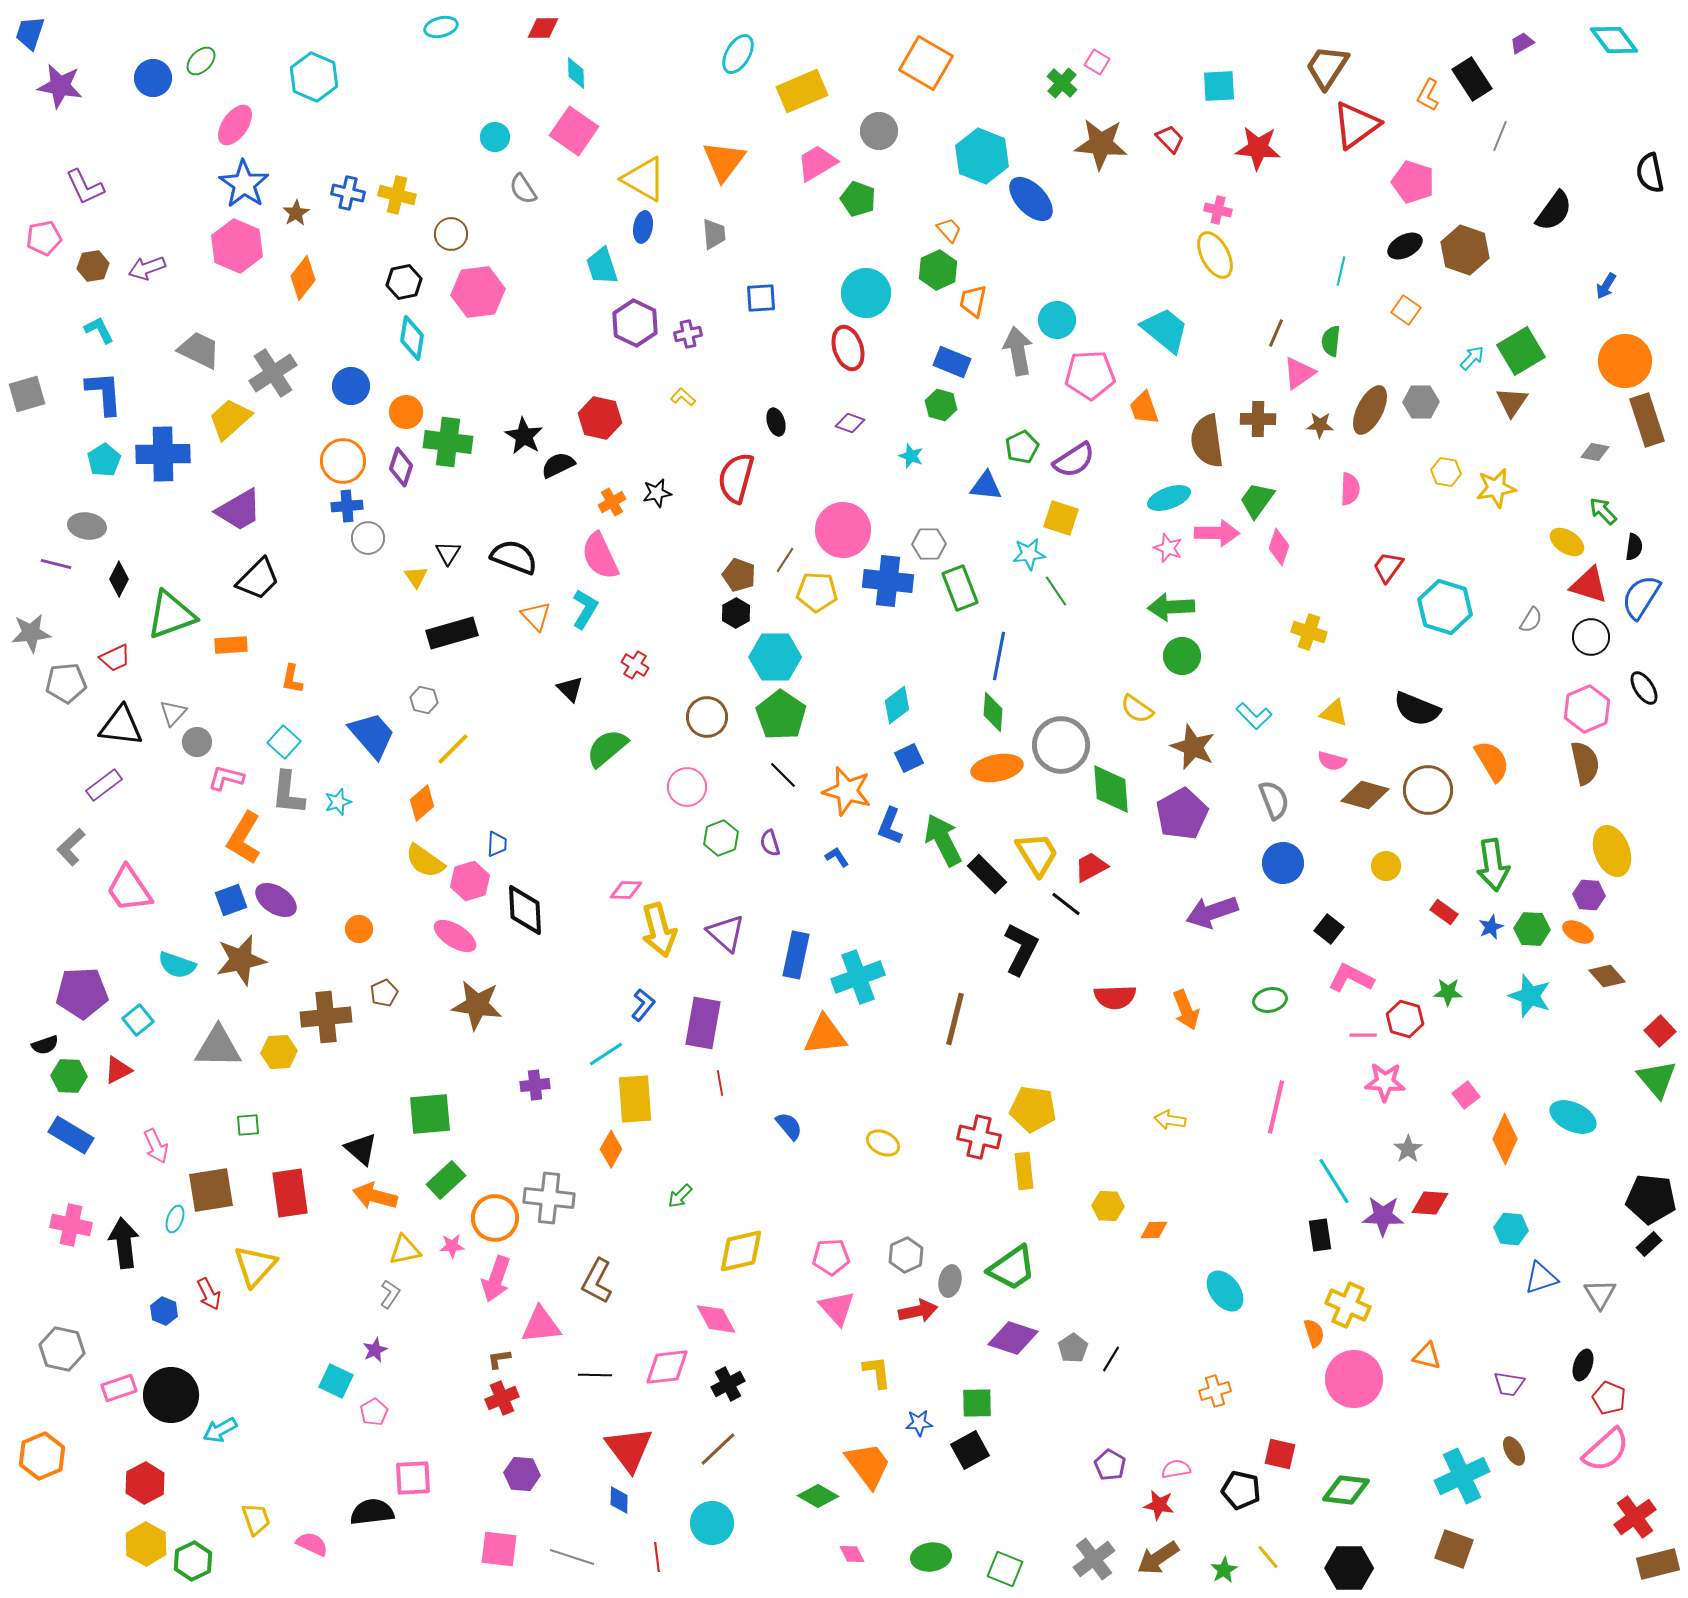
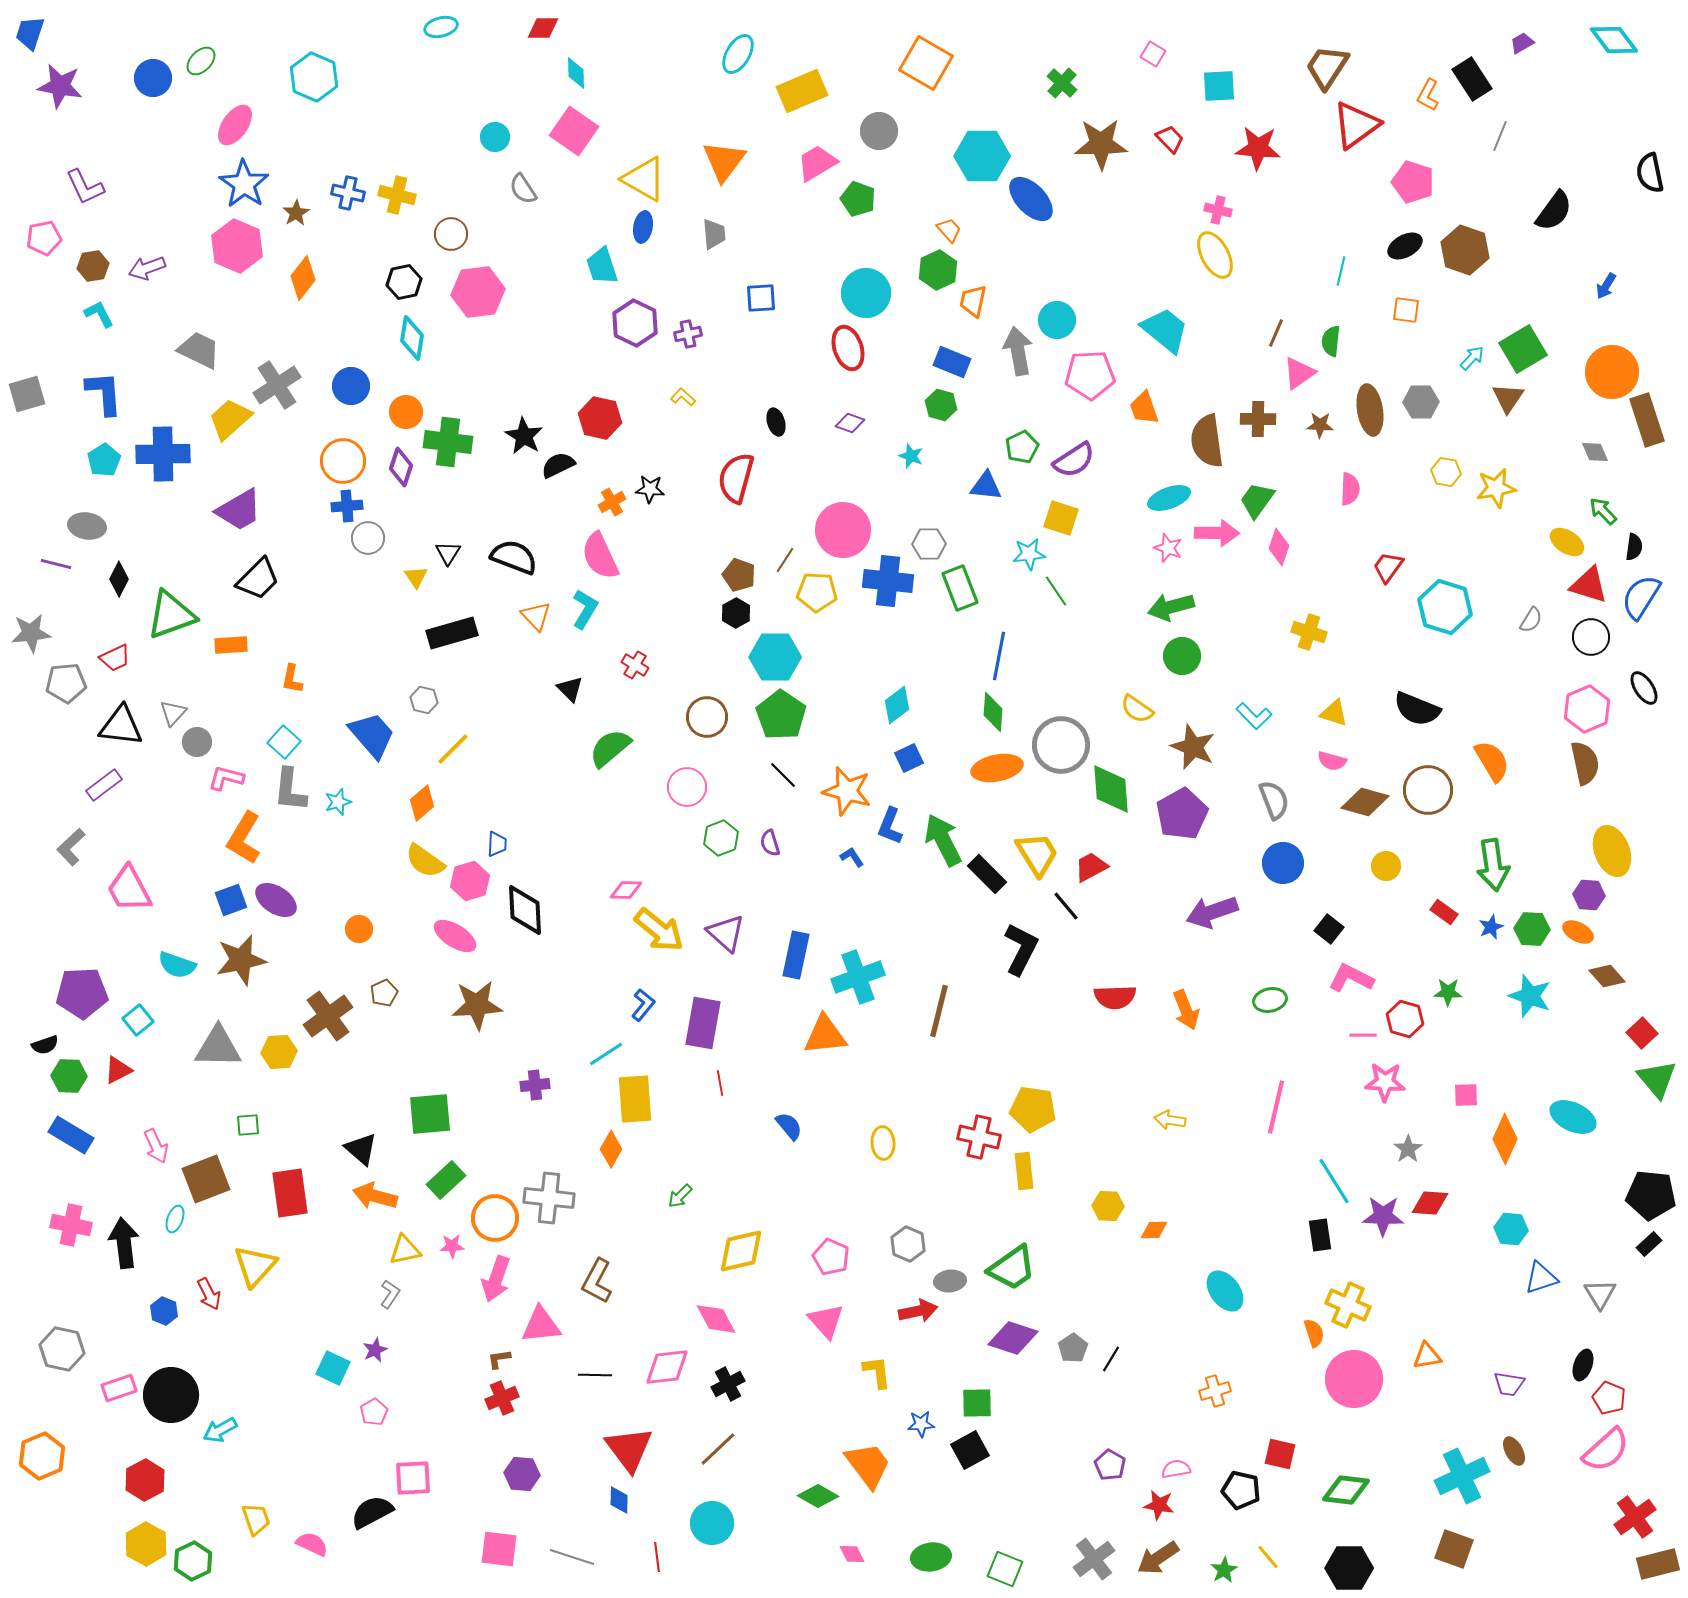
pink square at (1097, 62): moved 56 px right, 8 px up
brown star at (1101, 144): rotated 6 degrees counterclockwise
cyan hexagon at (982, 156): rotated 22 degrees counterclockwise
orange square at (1406, 310): rotated 28 degrees counterclockwise
cyan L-shape at (99, 330): moved 16 px up
green square at (1521, 351): moved 2 px right, 2 px up
orange circle at (1625, 361): moved 13 px left, 11 px down
gray cross at (273, 373): moved 4 px right, 12 px down
brown triangle at (1512, 402): moved 4 px left, 4 px up
brown ellipse at (1370, 410): rotated 36 degrees counterclockwise
gray diamond at (1595, 452): rotated 56 degrees clockwise
black star at (657, 493): moved 7 px left, 4 px up; rotated 16 degrees clockwise
green arrow at (1171, 607): rotated 12 degrees counterclockwise
green semicircle at (607, 748): moved 3 px right
gray L-shape at (288, 793): moved 2 px right, 3 px up
brown diamond at (1365, 795): moved 7 px down
blue L-shape at (837, 857): moved 15 px right
pink trapezoid at (129, 889): rotated 6 degrees clockwise
black line at (1066, 904): moved 2 px down; rotated 12 degrees clockwise
yellow arrow at (659, 930): rotated 36 degrees counterclockwise
brown star at (477, 1005): rotated 12 degrees counterclockwise
brown cross at (326, 1017): moved 2 px right, 1 px up; rotated 30 degrees counterclockwise
brown line at (955, 1019): moved 16 px left, 8 px up
red square at (1660, 1031): moved 18 px left, 2 px down
pink square at (1466, 1095): rotated 36 degrees clockwise
yellow ellipse at (883, 1143): rotated 60 degrees clockwise
brown square at (211, 1190): moved 5 px left, 11 px up; rotated 12 degrees counterclockwise
black pentagon at (1651, 1199): moved 4 px up
gray hexagon at (906, 1255): moved 2 px right, 11 px up; rotated 12 degrees counterclockwise
pink pentagon at (831, 1257): rotated 27 degrees clockwise
gray ellipse at (950, 1281): rotated 72 degrees clockwise
pink triangle at (837, 1308): moved 11 px left, 13 px down
orange triangle at (1427, 1356): rotated 24 degrees counterclockwise
cyan square at (336, 1381): moved 3 px left, 13 px up
blue star at (919, 1423): moved 2 px right, 1 px down
red hexagon at (145, 1483): moved 3 px up
black semicircle at (372, 1512): rotated 21 degrees counterclockwise
